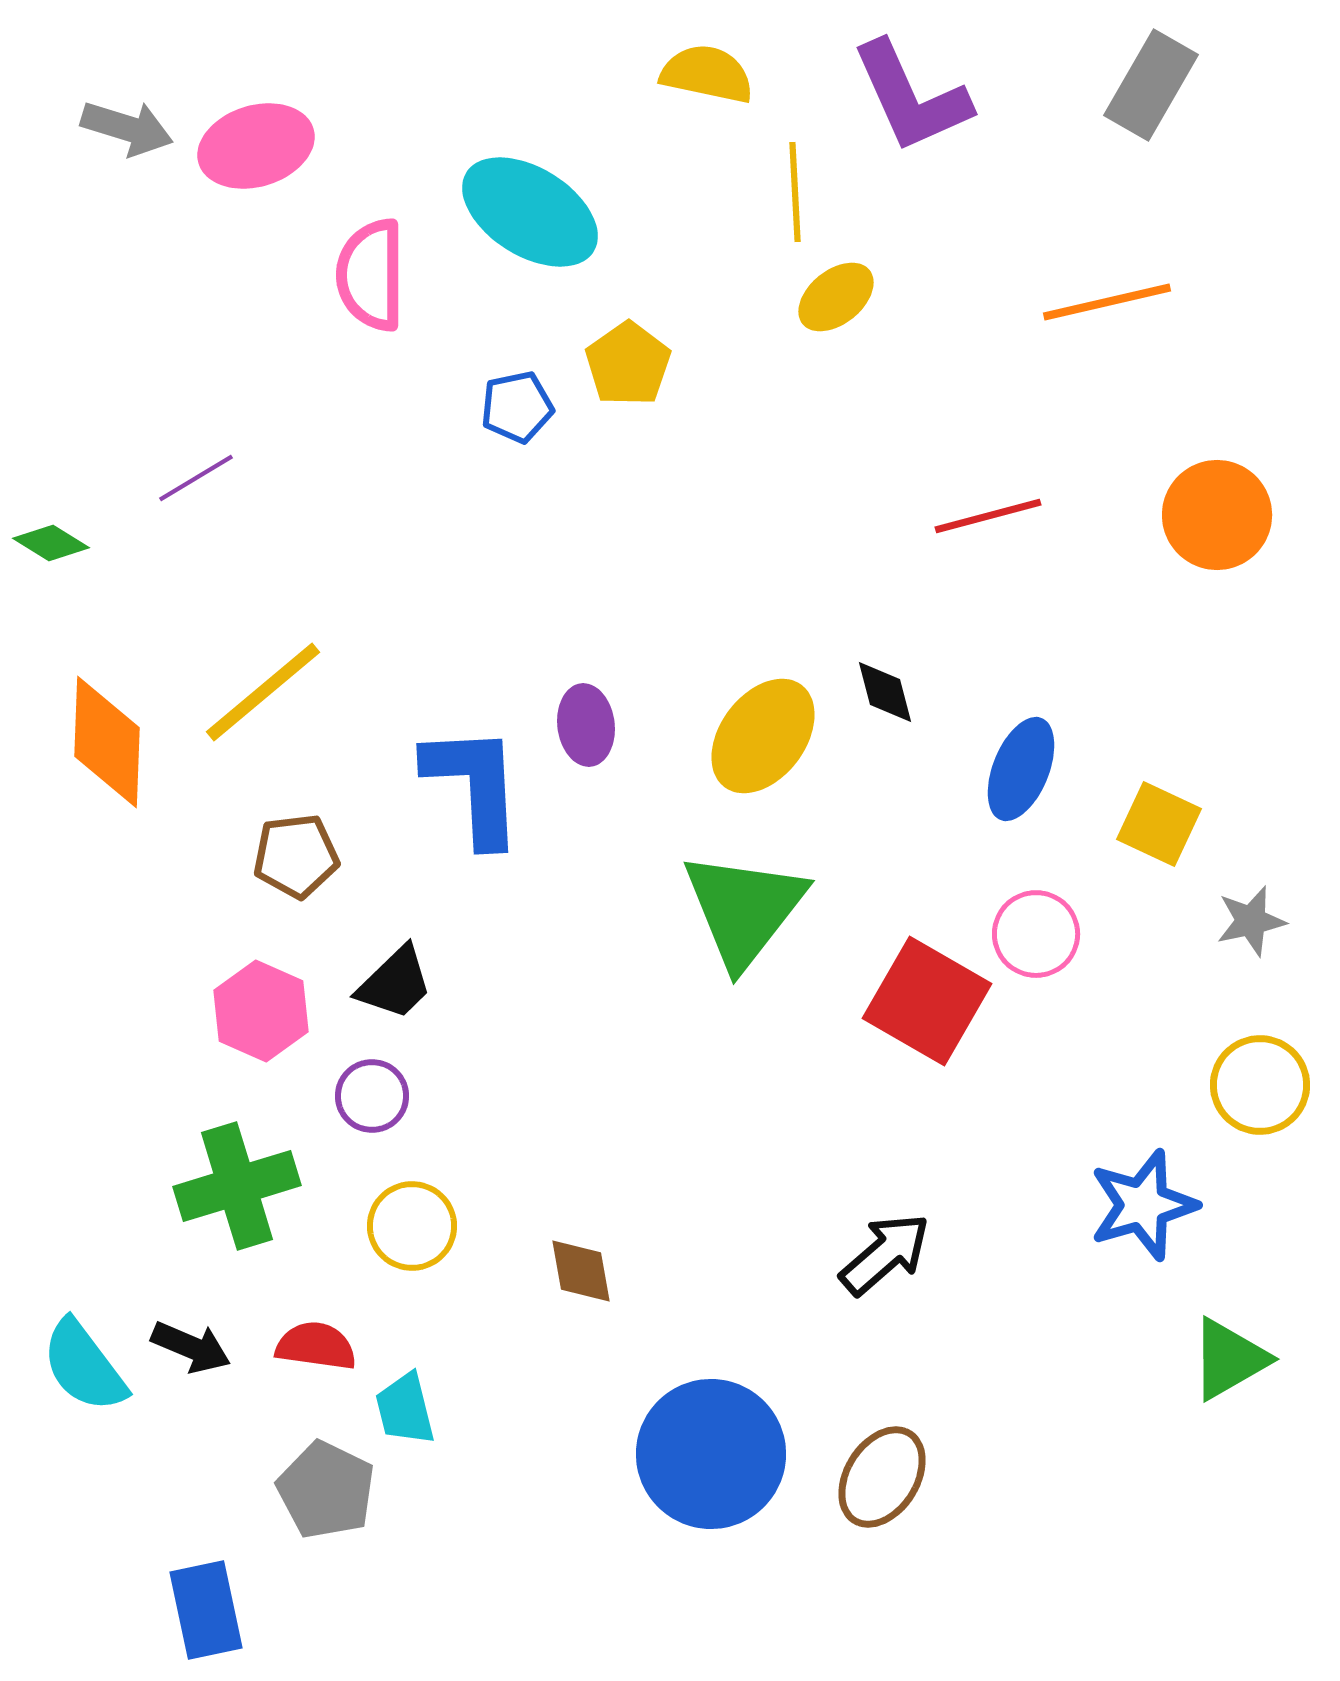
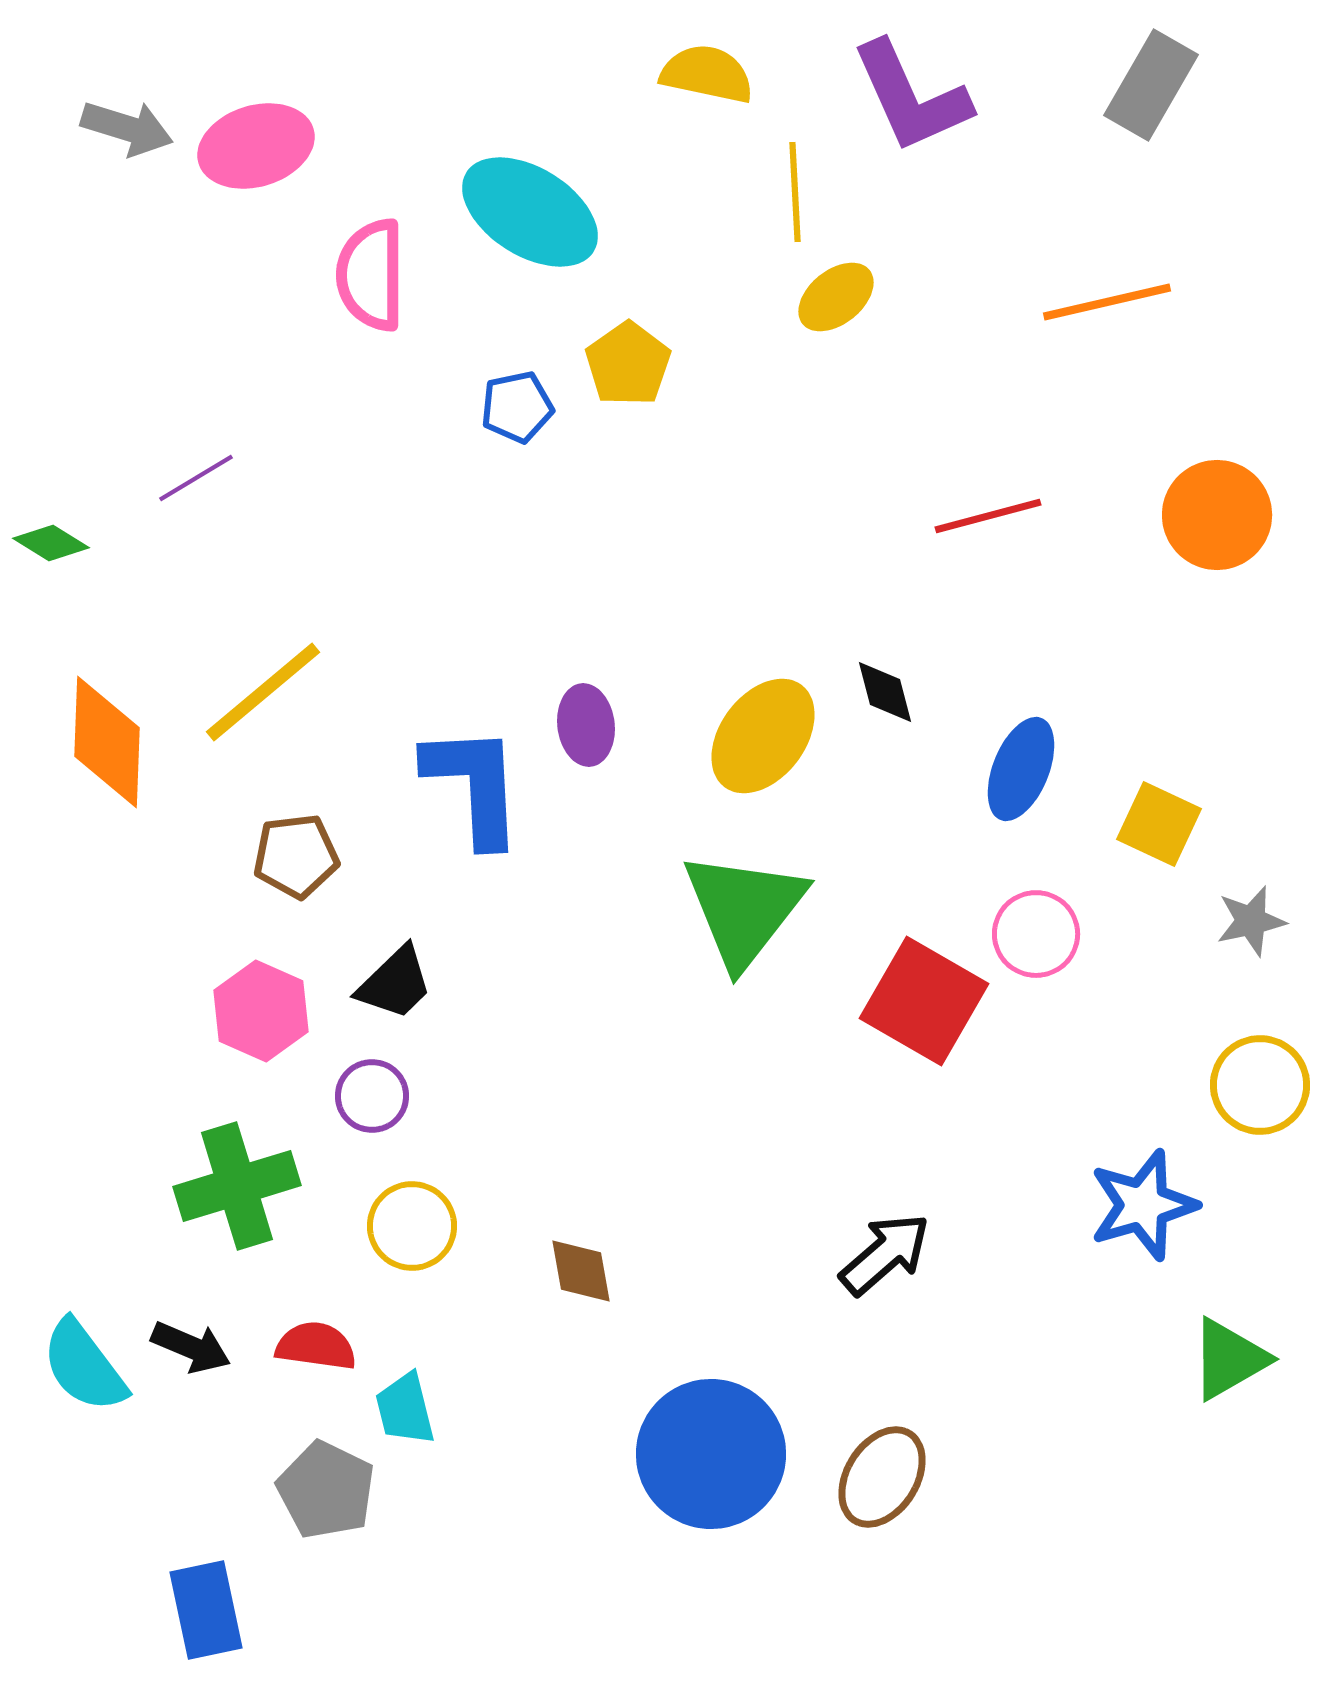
red square at (927, 1001): moved 3 px left
